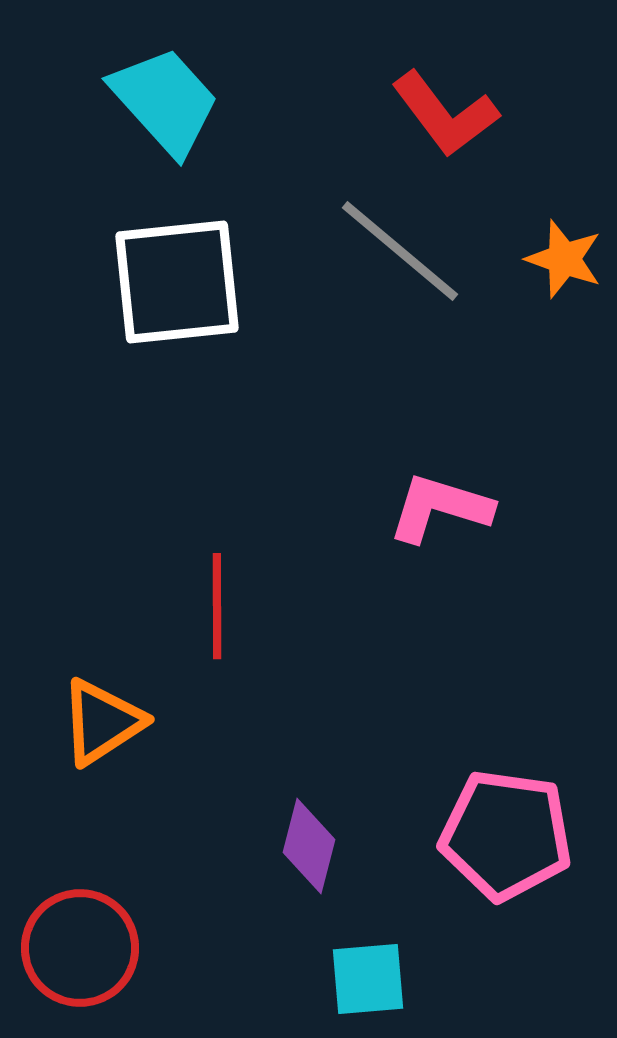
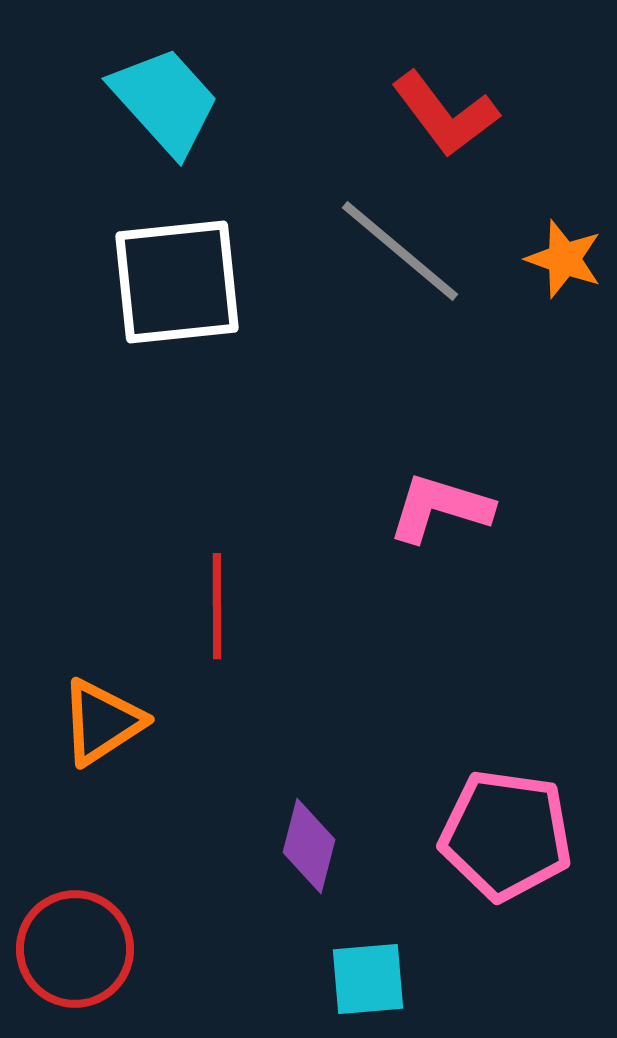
red circle: moved 5 px left, 1 px down
